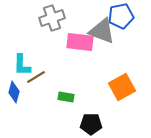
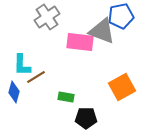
gray cross: moved 5 px left, 1 px up; rotated 15 degrees counterclockwise
black pentagon: moved 5 px left, 6 px up
